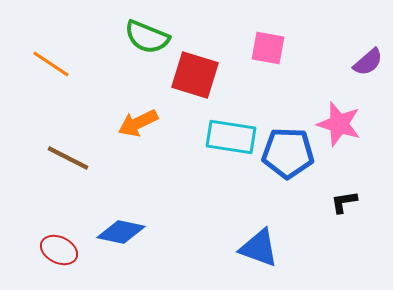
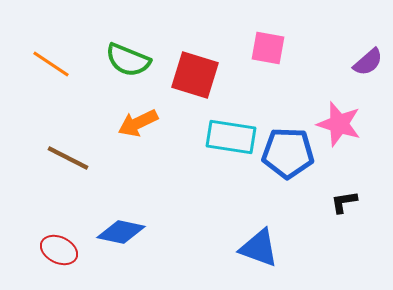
green semicircle: moved 19 px left, 23 px down
